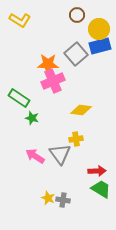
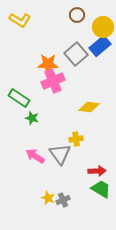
yellow circle: moved 4 px right, 2 px up
blue rectangle: rotated 25 degrees counterclockwise
yellow diamond: moved 8 px right, 3 px up
gray cross: rotated 32 degrees counterclockwise
